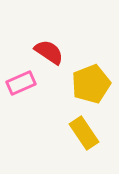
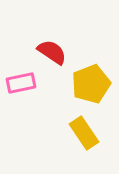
red semicircle: moved 3 px right
pink rectangle: rotated 12 degrees clockwise
